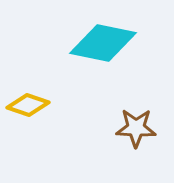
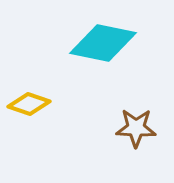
yellow diamond: moved 1 px right, 1 px up
